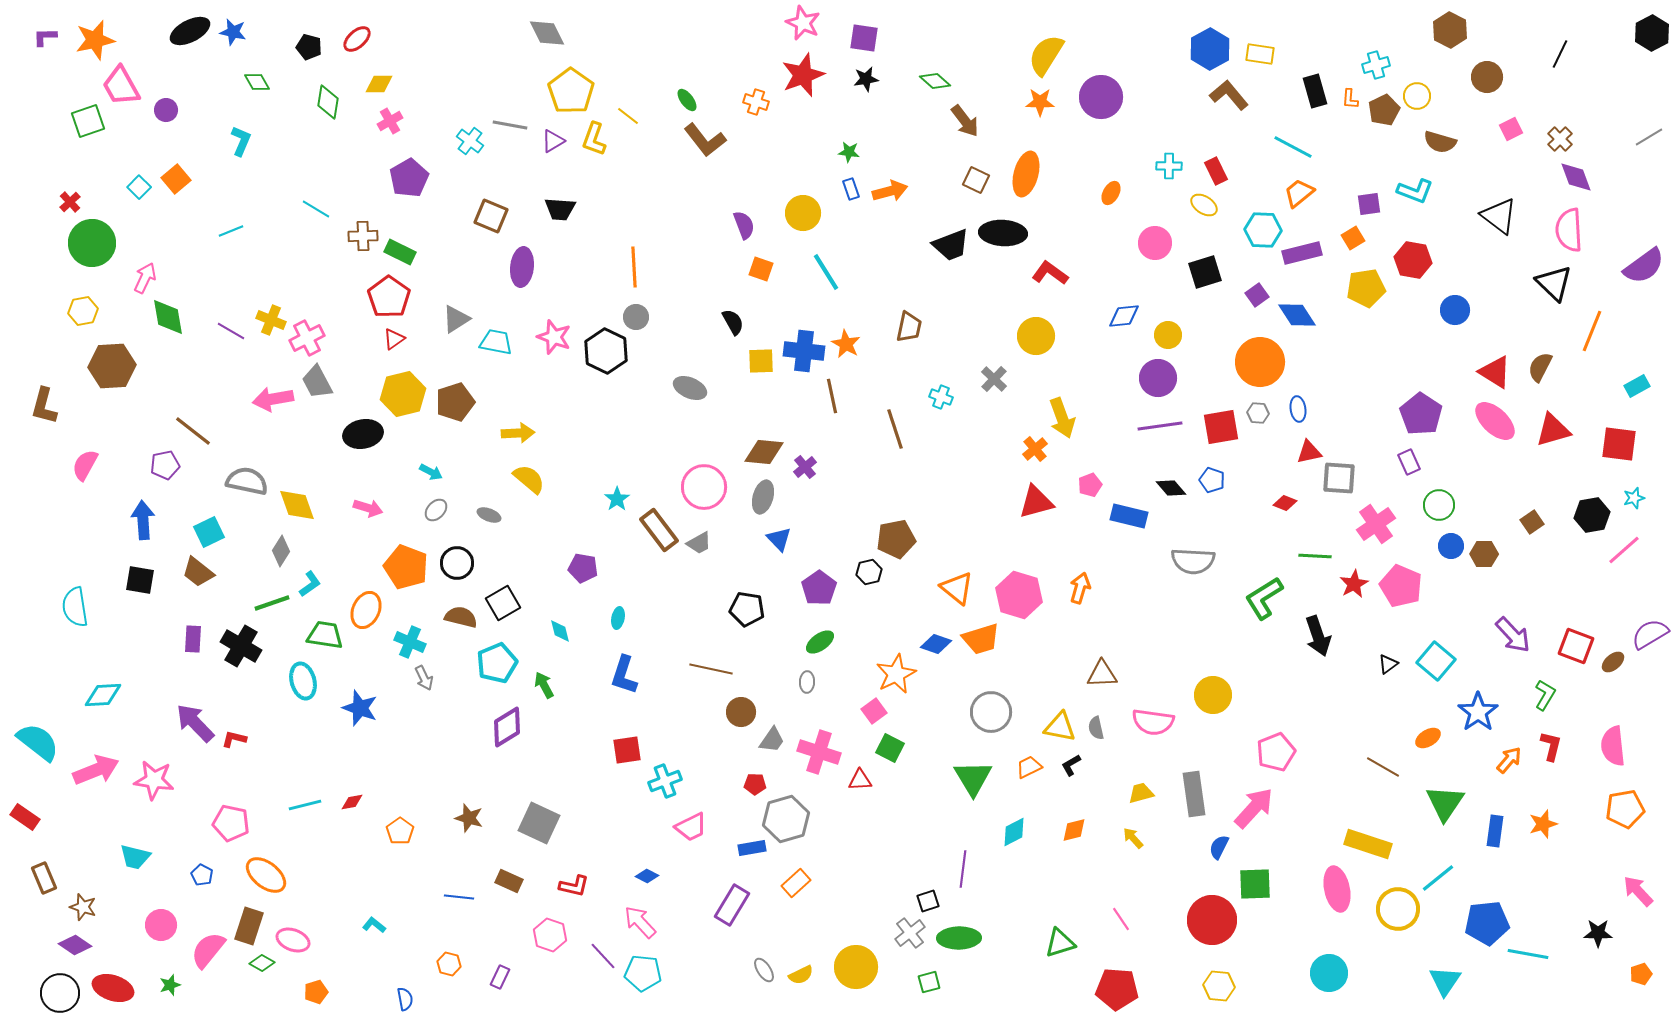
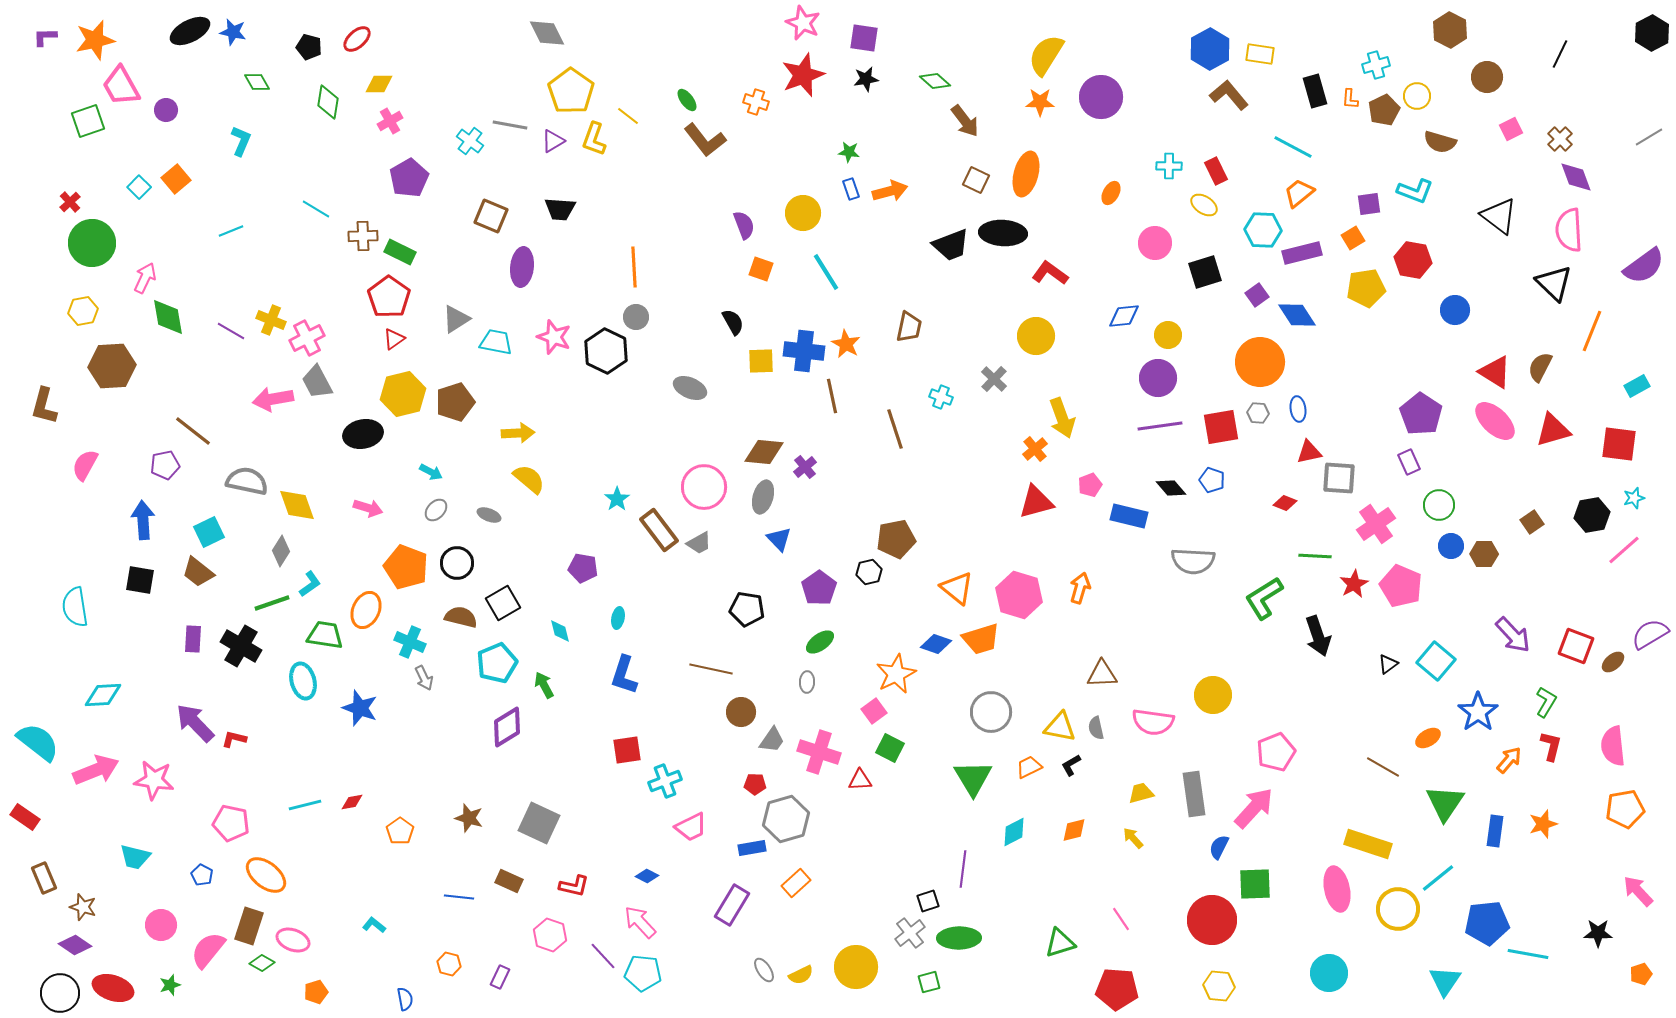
green L-shape at (1545, 695): moved 1 px right, 7 px down
